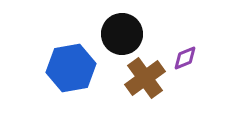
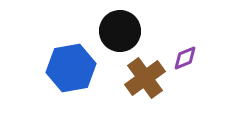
black circle: moved 2 px left, 3 px up
